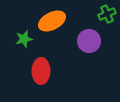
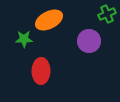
orange ellipse: moved 3 px left, 1 px up
green star: rotated 12 degrees clockwise
